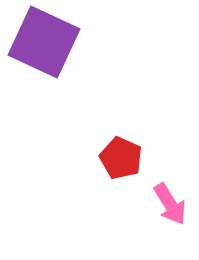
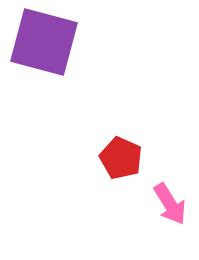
purple square: rotated 10 degrees counterclockwise
